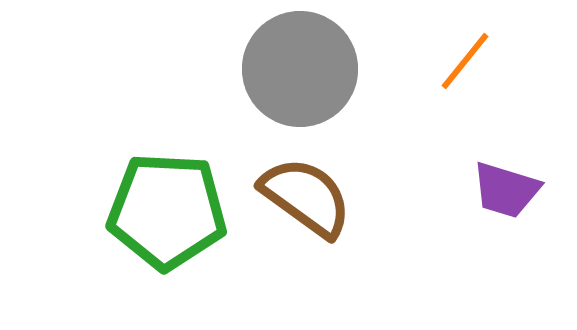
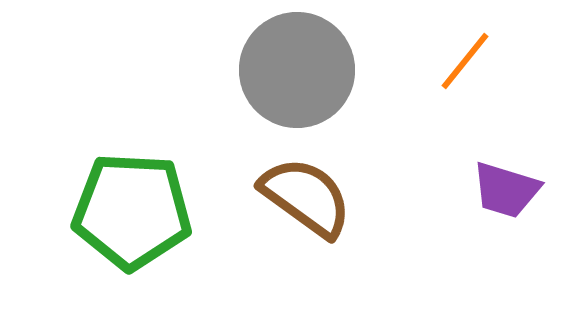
gray circle: moved 3 px left, 1 px down
green pentagon: moved 35 px left
